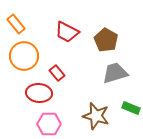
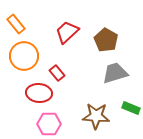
red trapezoid: rotated 110 degrees clockwise
brown star: rotated 12 degrees counterclockwise
